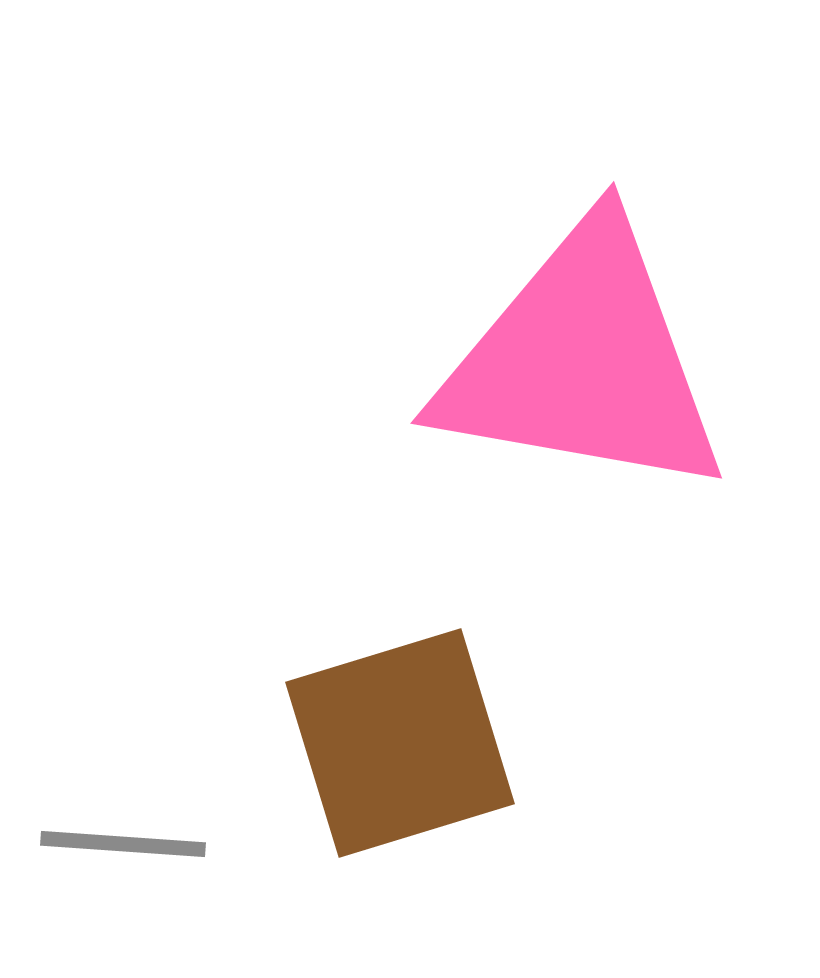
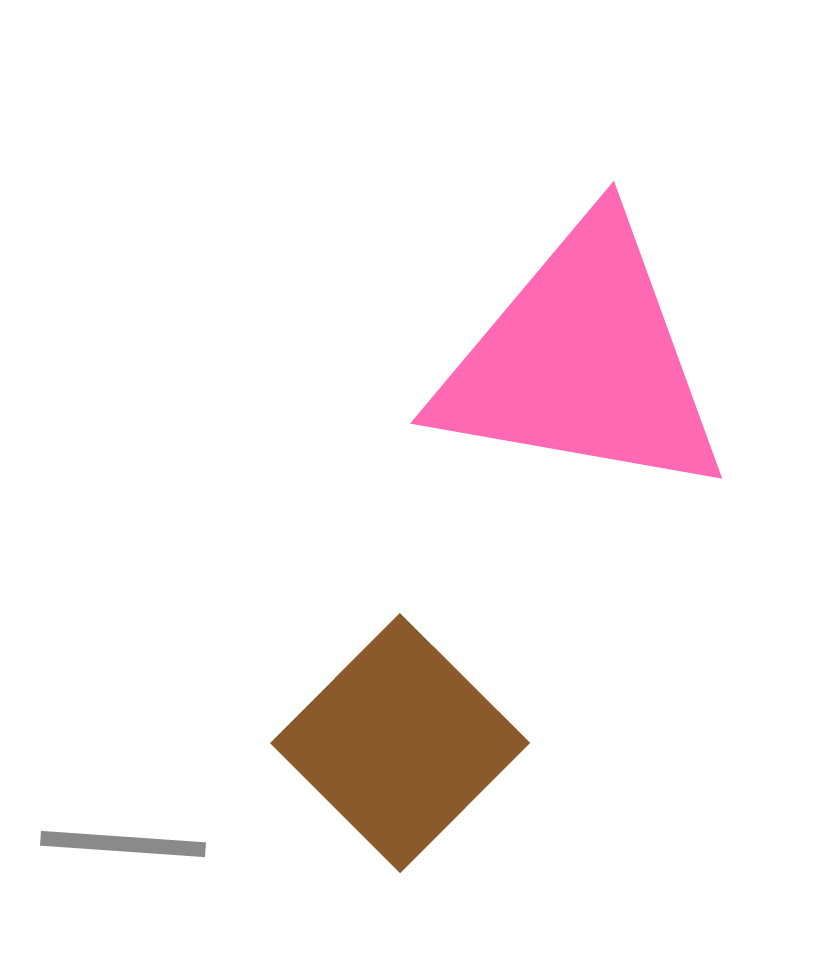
brown square: rotated 28 degrees counterclockwise
